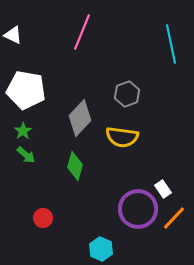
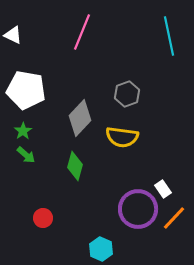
cyan line: moved 2 px left, 8 px up
